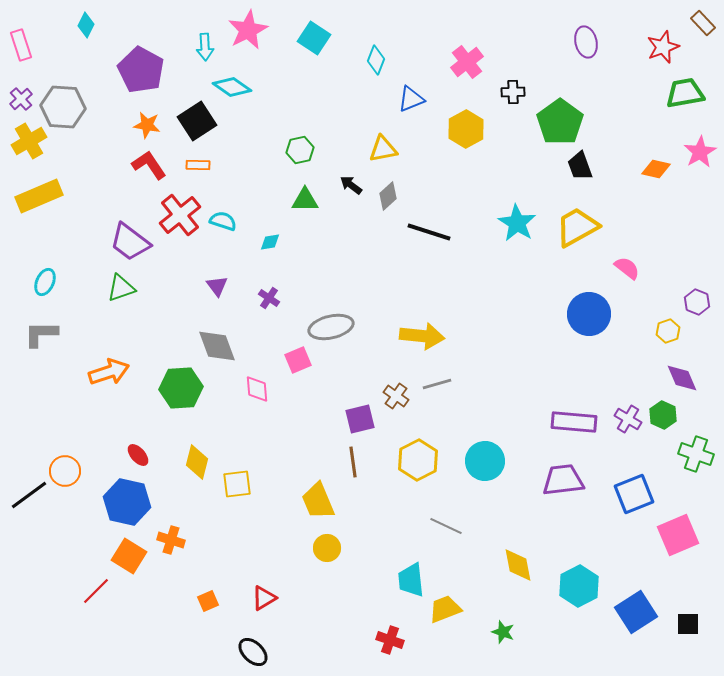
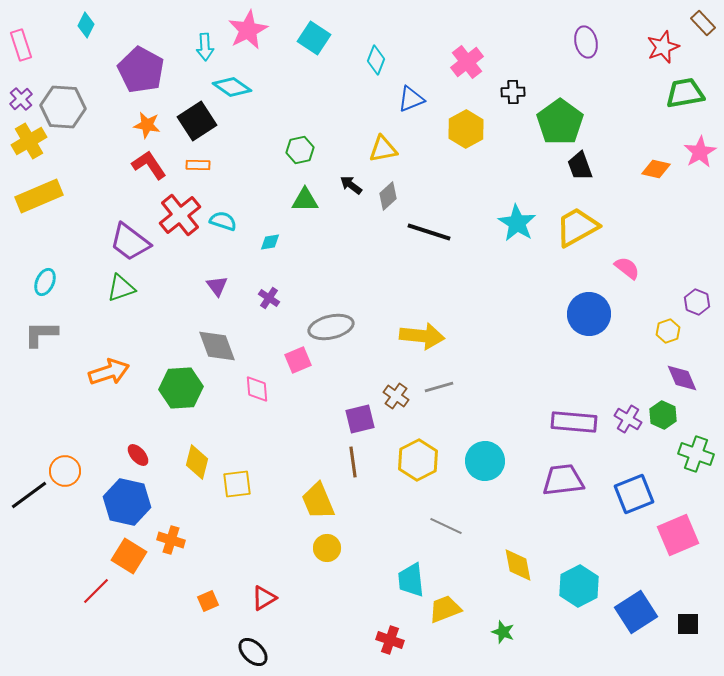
gray line at (437, 384): moved 2 px right, 3 px down
